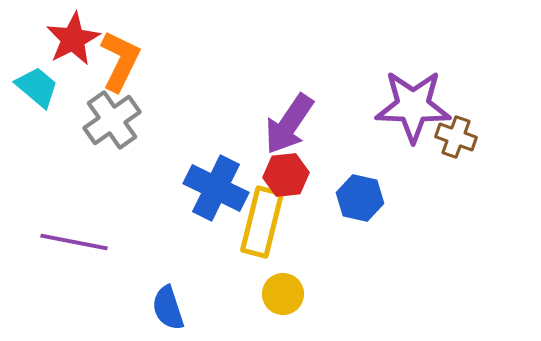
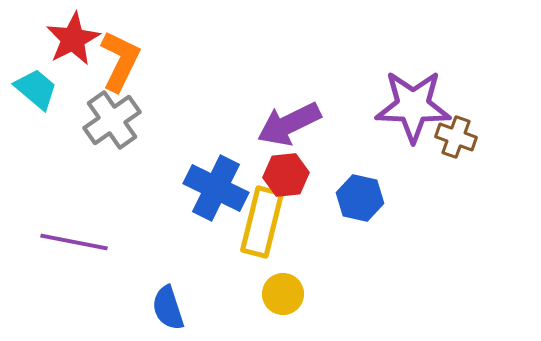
cyan trapezoid: moved 1 px left, 2 px down
purple arrow: rotated 30 degrees clockwise
